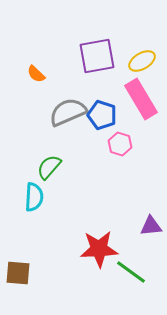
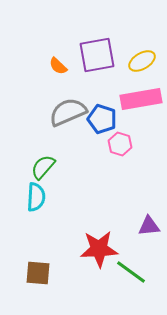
purple square: moved 1 px up
orange semicircle: moved 22 px right, 8 px up
pink rectangle: rotated 69 degrees counterclockwise
blue pentagon: moved 4 px down
green semicircle: moved 6 px left
cyan semicircle: moved 2 px right
purple triangle: moved 2 px left
brown square: moved 20 px right
